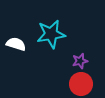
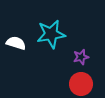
white semicircle: moved 1 px up
purple star: moved 1 px right, 4 px up
